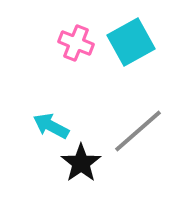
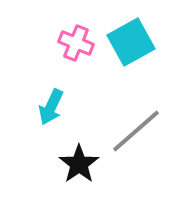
cyan arrow: moved 19 px up; rotated 93 degrees counterclockwise
gray line: moved 2 px left
black star: moved 2 px left, 1 px down
